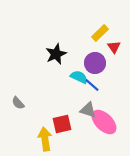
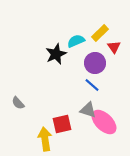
cyan semicircle: moved 3 px left, 36 px up; rotated 48 degrees counterclockwise
